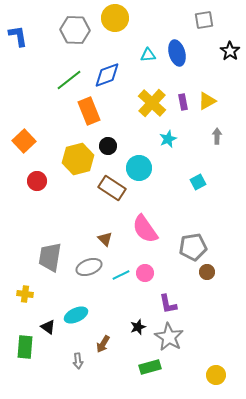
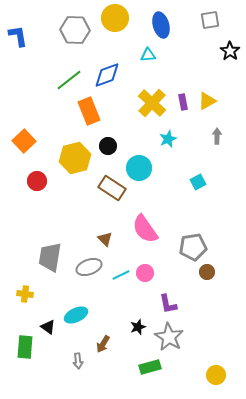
gray square at (204, 20): moved 6 px right
blue ellipse at (177, 53): moved 16 px left, 28 px up
yellow hexagon at (78, 159): moved 3 px left, 1 px up
